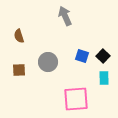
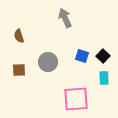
gray arrow: moved 2 px down
